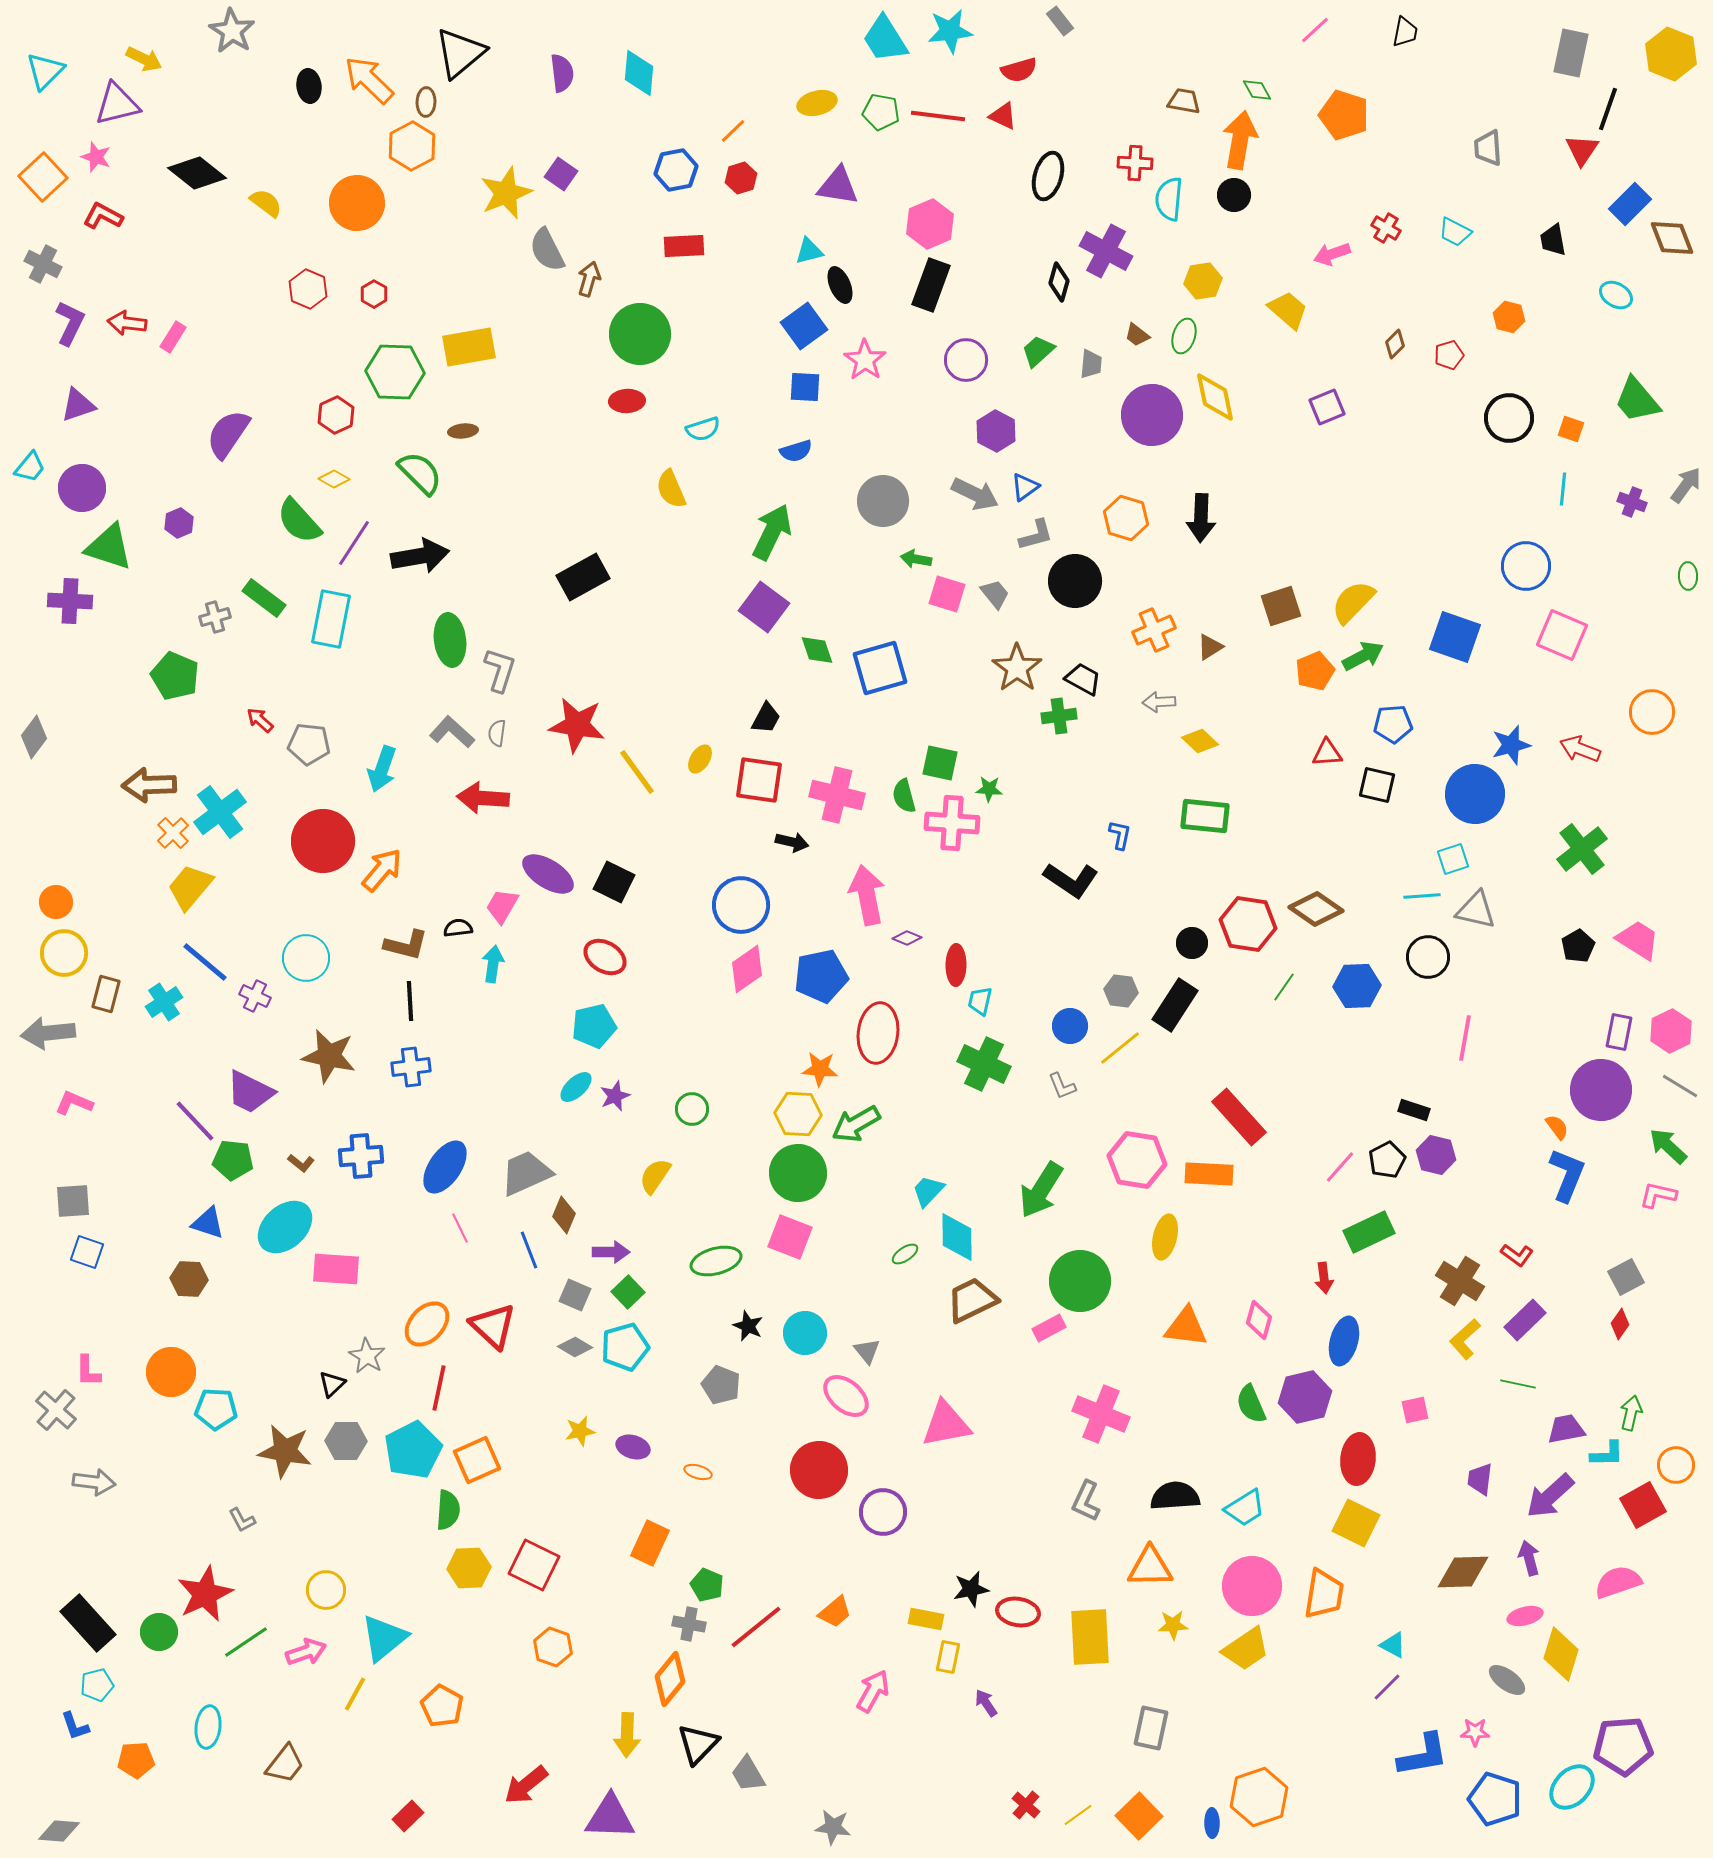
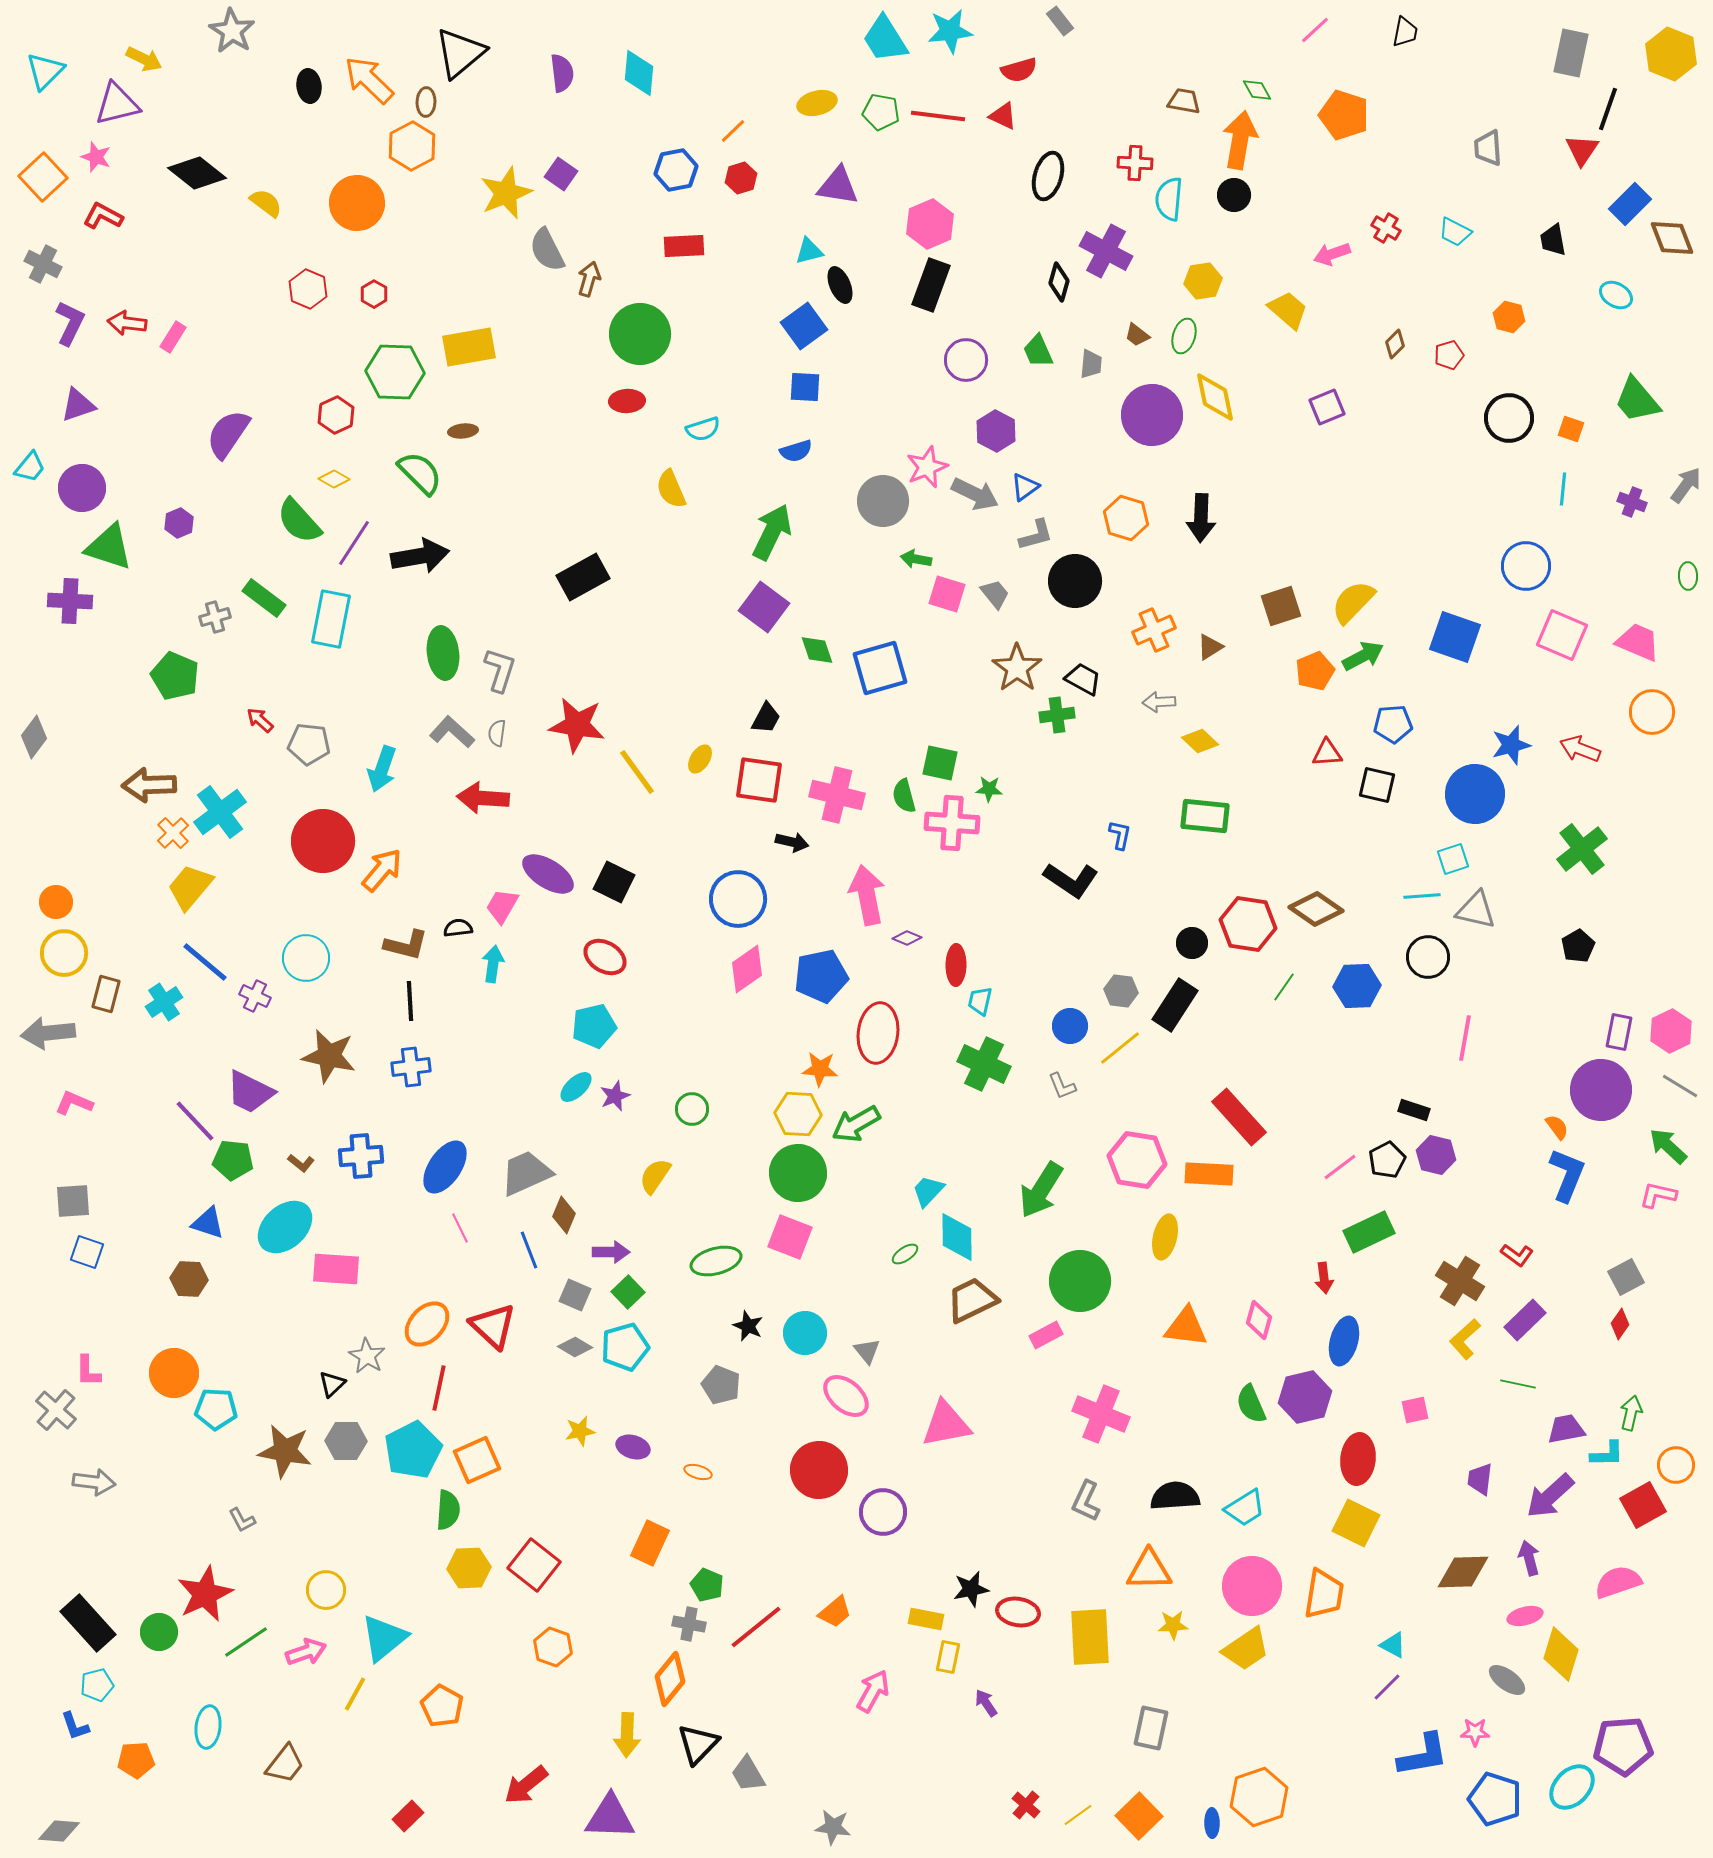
green trapezoid at (1038, 351): rotated 72 degrees counterclockwise
pink star at (865, 360): moved 62 px right, 107 px down; rotated 15 degrees clockwise
green ellipse at (450, 640): moved 7 px left, 13 px down
green cross at (1059, 716): moved 2 px left, 1 px up
blue circle at (741, 905): moved 3 px left, 6 px up
pink trapezoid at (1638, 940): moved 298 px up; rotated 9 degrees counterclockwise
pink line at (1340, 1167): rotated 12 degrees clockwise
pink rectangle at (1049, 1328): moved 3 px left, 7 px down
orange circle at (171, 1372): moved 3 px right, 1 px down
red square at (534, 1565): rotated 12 degrees clockwise
orange triangle at (1150, 1567): moved 1 px left, 3 px down
